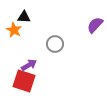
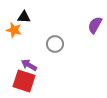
purple semicircle: rotated 12 degrees counterclockwise
orange star: rotated 14 degrees counterclockwise
purple arrow: rotated 119 degrees counterclockwise
